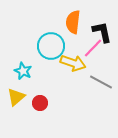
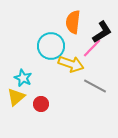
black L-shape: rotated 70 degrees clockwise
pink line: moved 1 px left
yellow arrow: moved 2 px left, 1 px down
cyan star: moved 7 px down
gray line: moved 6 px left, 4 px down
red circle: moved 1 px right, 1 px down
